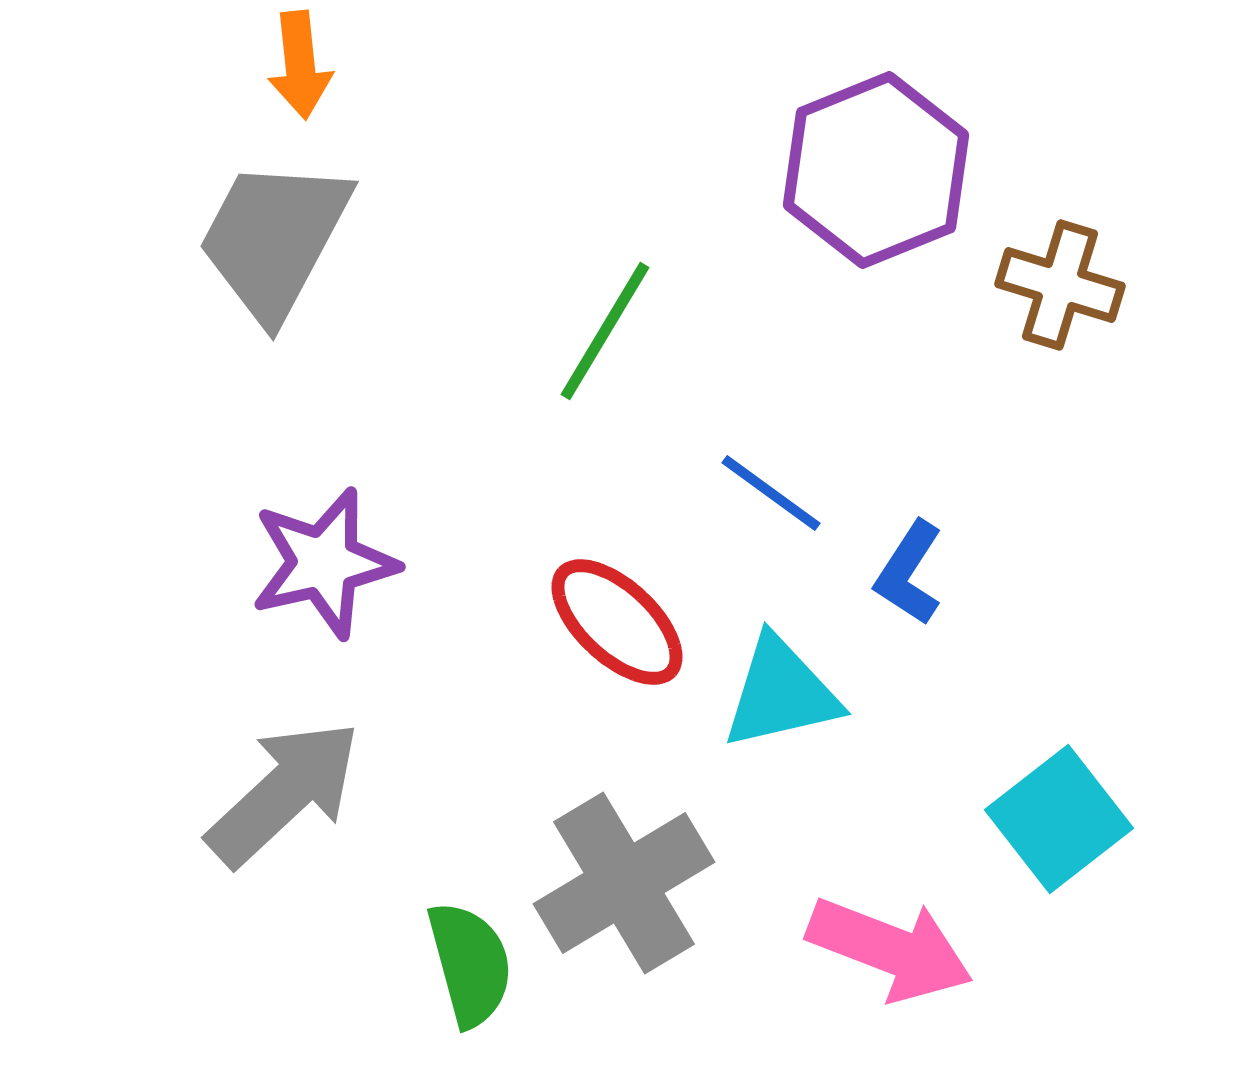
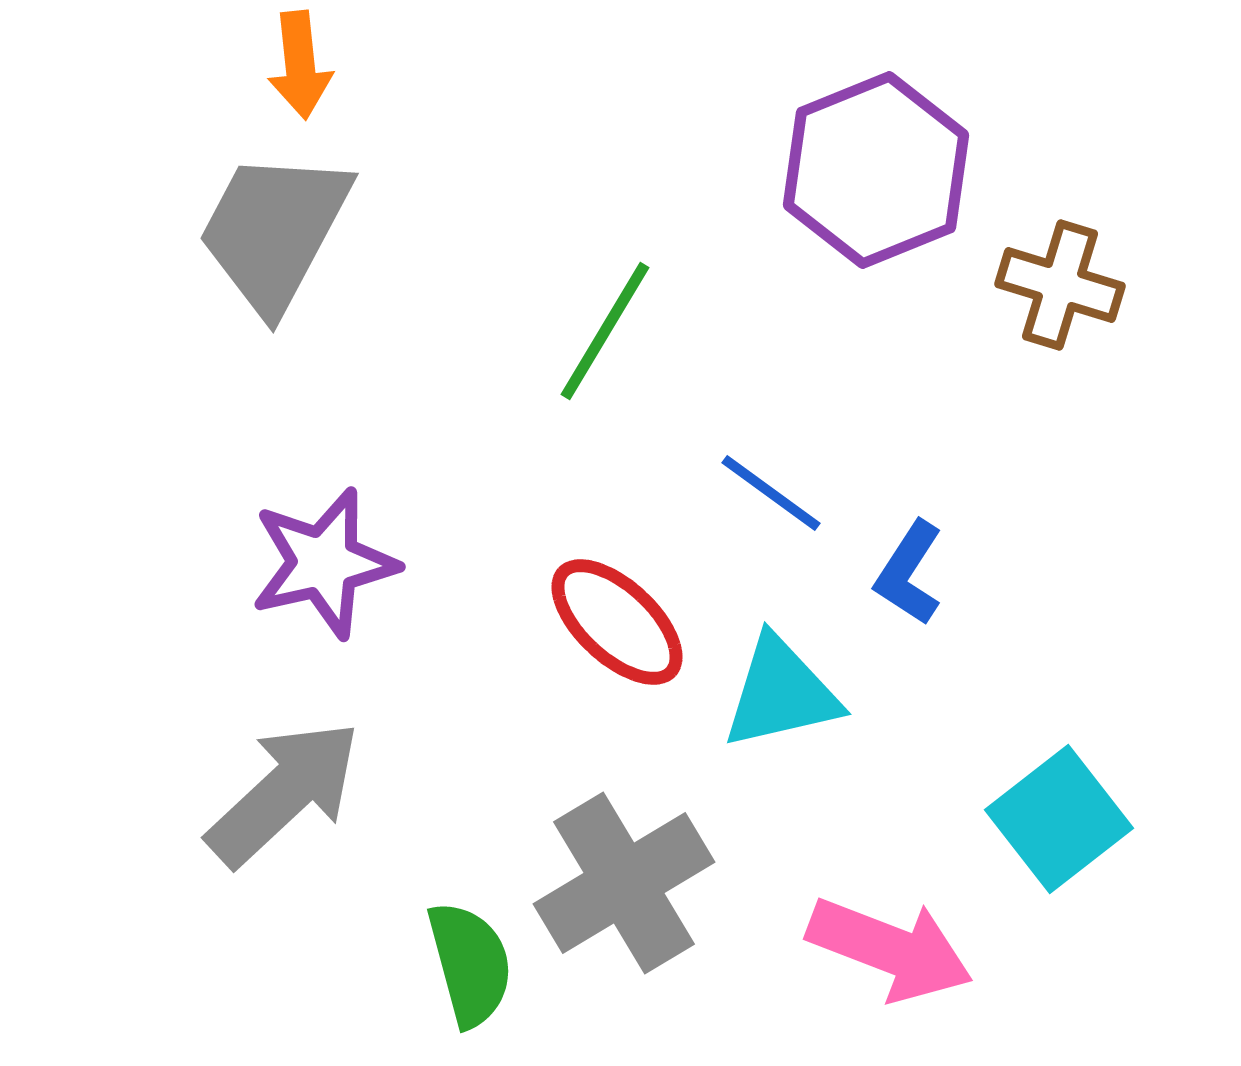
gray trapezoid: moved 8 px up
